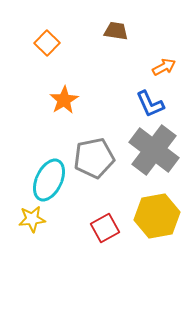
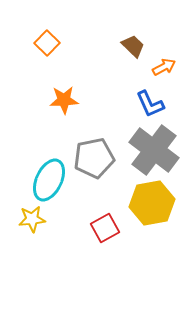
brown trapezoid: moved 17 px right, 15 px down; rotated 35 degrees clockwise
orange star: rotated 28 degrees clockwise
yellow hexagon: moved 5 px left, 13 px up
